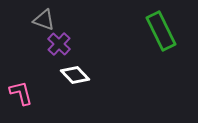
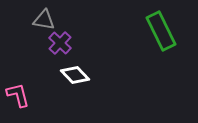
gray triangle: rotated 10 degrees counterclockwise
purple cross: moved 1 px right, 1 px up
pink L-shape: moved 3 px left, 2 px down
